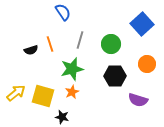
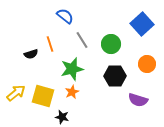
blue semicircle: moved 2 px right, 4 px down; rotated 18 degrees counterclockwise
gray line: moved 2 px right; rotated 48 degrees counterclockwise
black semicircle: moved 4 px down
